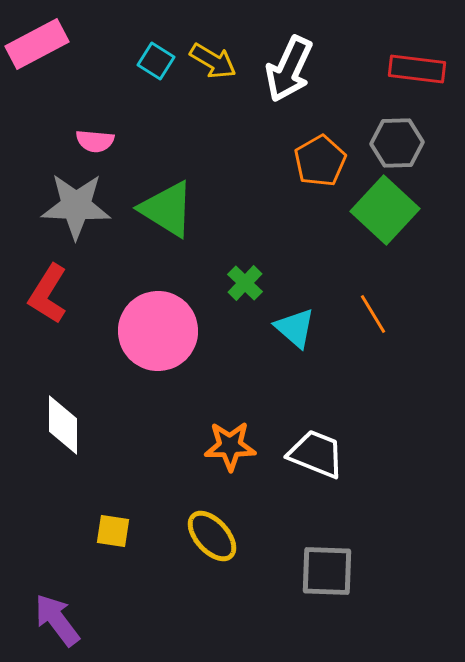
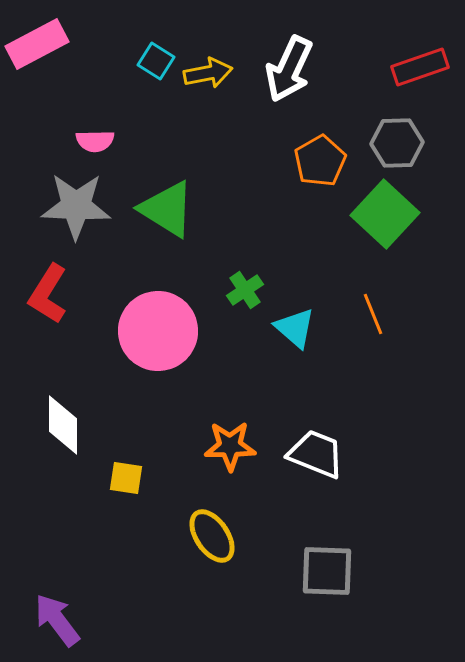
yellow arrow: moved 5 px left, 12 px down; rotated 42 degrees counterclockwise
red rectangle: moved 3 px right, 2 px up; rotated 26 degrees counterclockwise
pink semicircle: rotated 6 degrees counterclockwise
green square: moved 4 px down
green cross: moved 7 px down; rotated 12 degrees clockwise
orange line: rotated 9 degrees clockwise
yellow square: moved 13 px right, 53 px up
yellow ellipse: rotated 8 degrees clockwise
